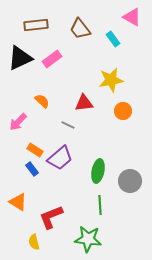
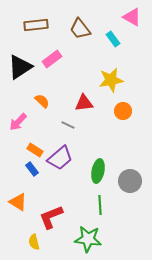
black triangle: moved 9 px down; rotated 8 degrees counterclockwise
